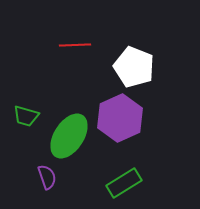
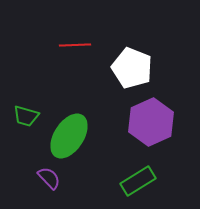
white pentagon: moved 2 px left, 1 px down
purple hexagon: moved 31 px right, 4 px down
purple semicircle: moved 2 px right, 1 px down; rotated 25 degrees counterclockwise
green rectangle: moved 14 px right, 2 px up
